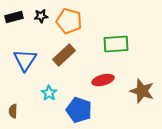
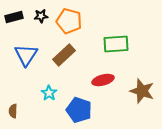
blue triangle: moved 1 px right, 5 px up
